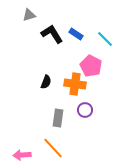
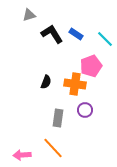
pink pentagon: rotated 25 degrees clockwise
